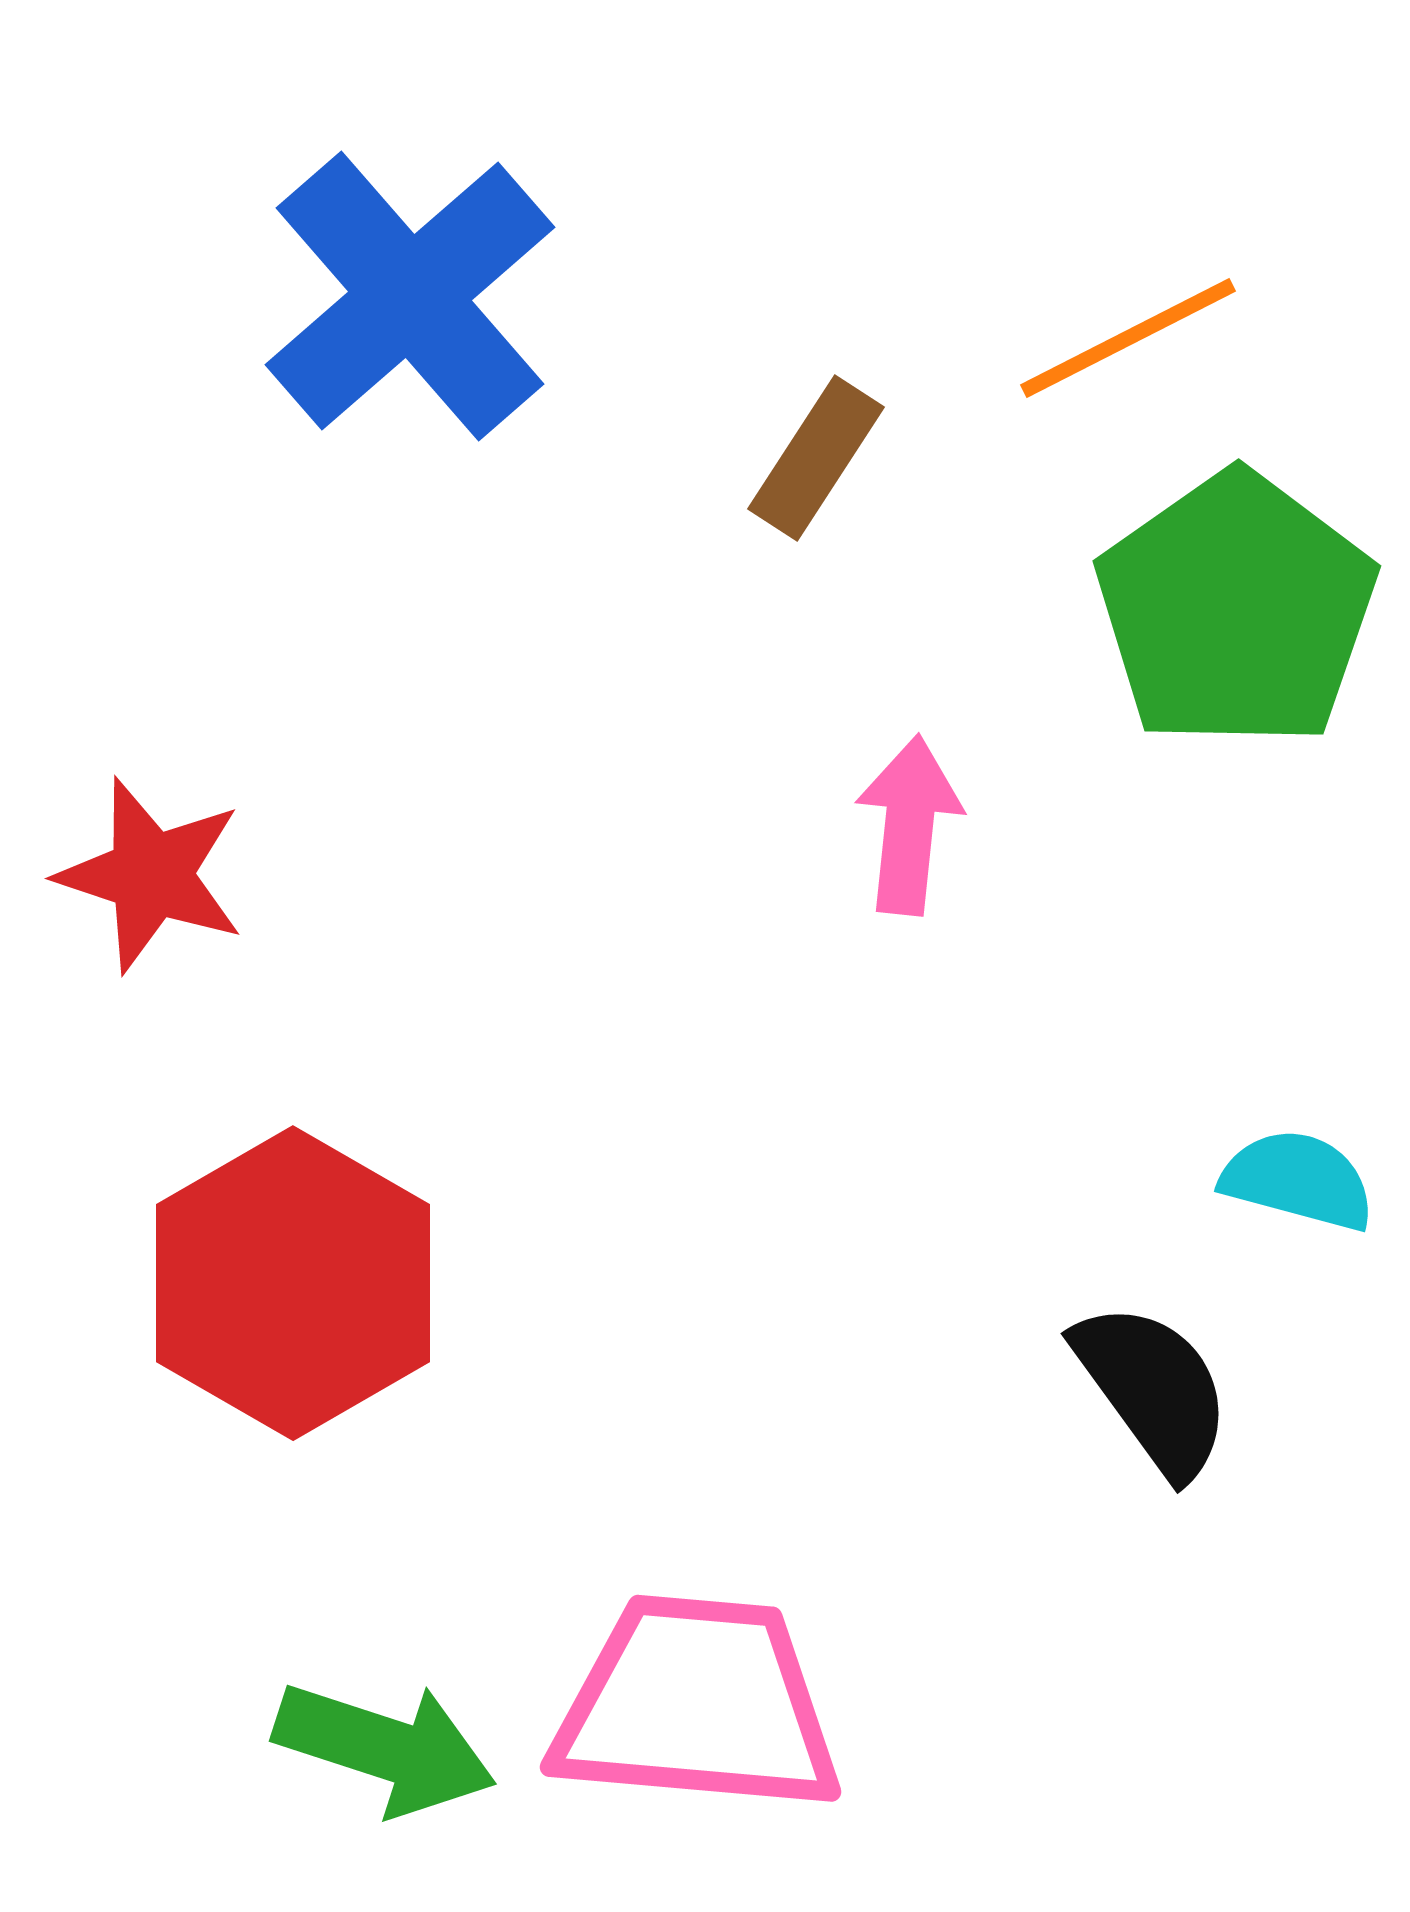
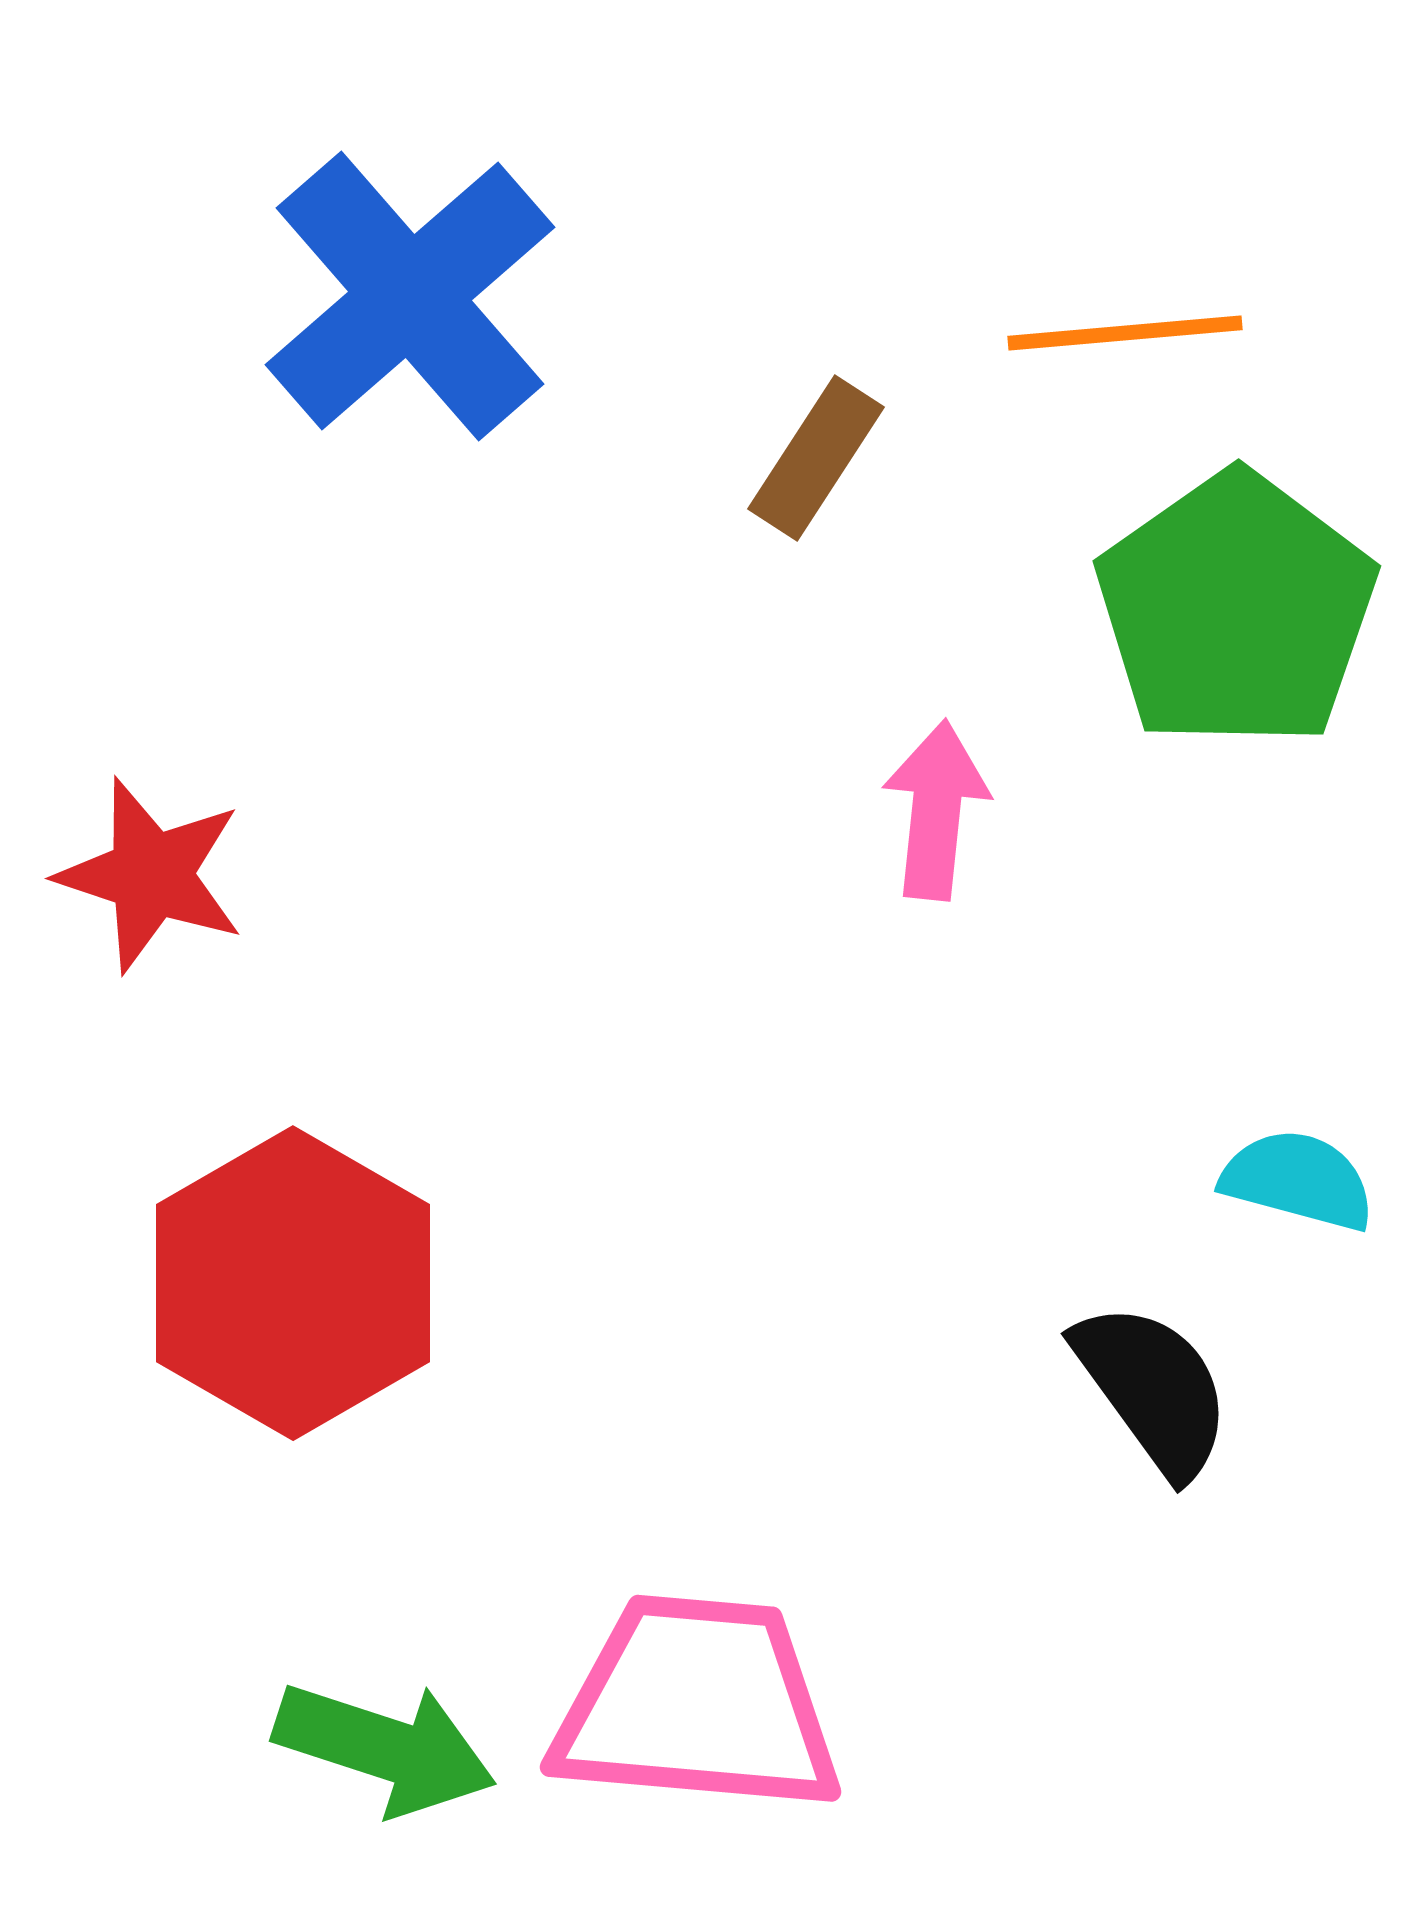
orange line: moved 3 px left, 5 px up; rotated 22 degrees clockwise
pink arrow: moved 27 px right, 15 px up
